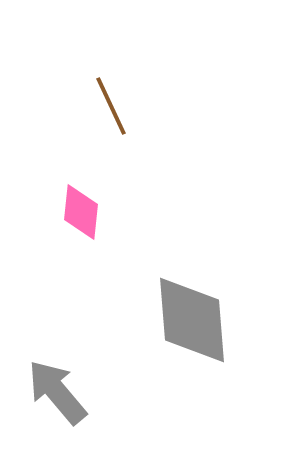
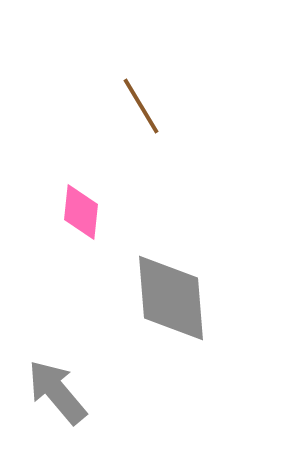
brown line: moved 30 px right; rotated 6 degrees counterclockwise
gray diamond: moved 21 px left, 22 px up
